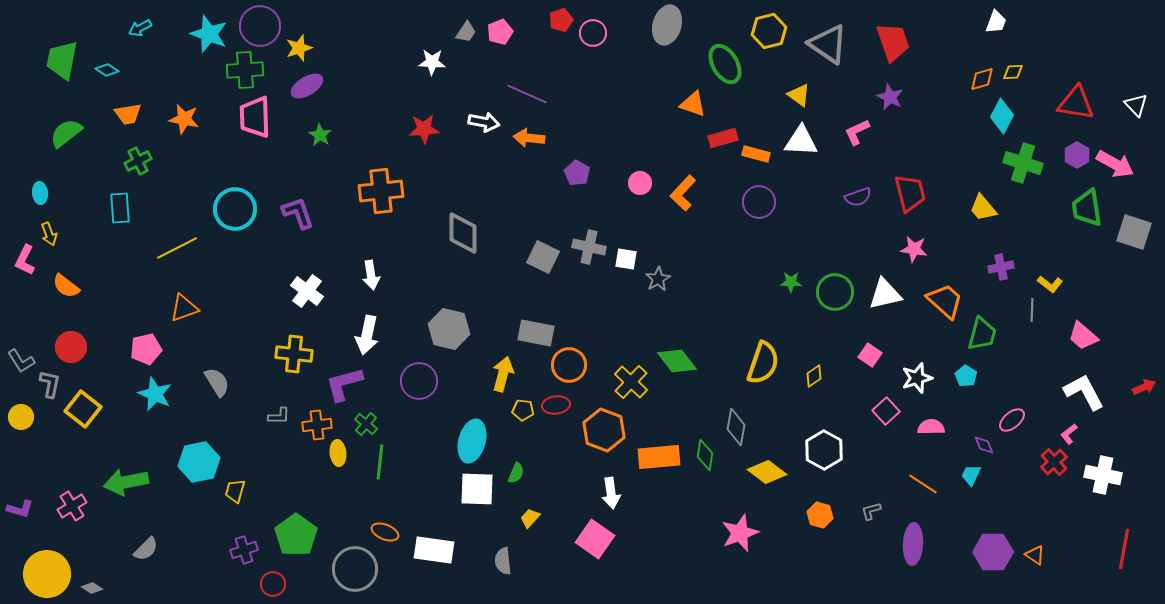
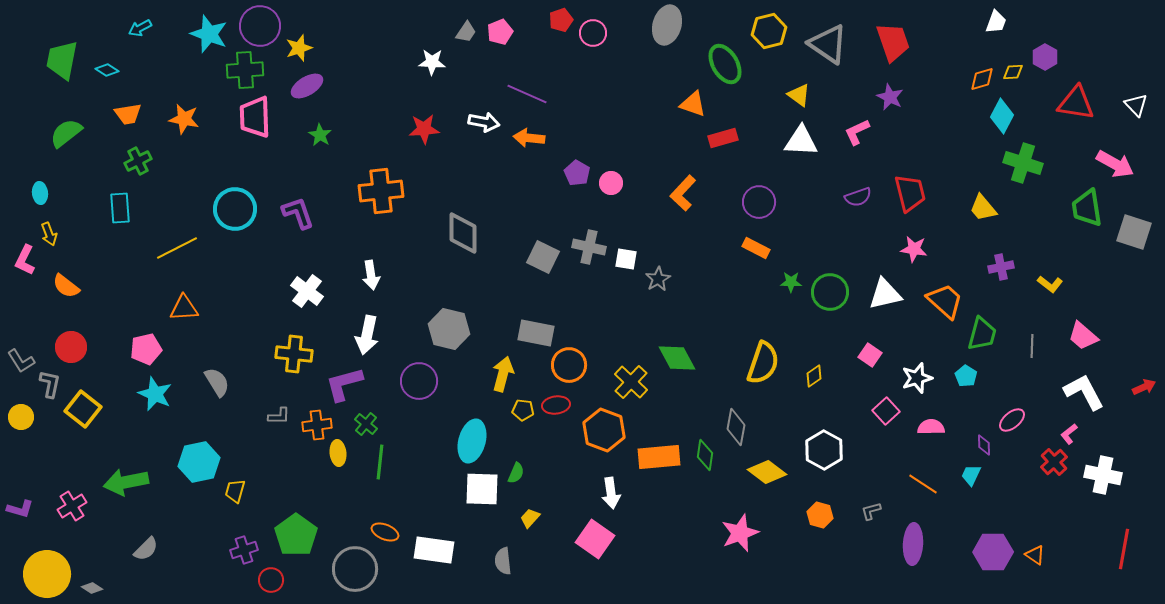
orange rectangle at (756, 154): moved 94 px down; rotated 12 degrees clockwise
purple hexagon at (1077, 155): moved 32 px left, 98 px up
pink circle at (640, 183): moved 29 px left
green circle at (835, 292): moved 5 px left
orange triangle at (184, 308): rotated 16 degrees clockwise
gray line at (1032, 310): moved 36 px down
green diamond at (677, 361): moved 3 px up; rotated 9 degrees clockwise
purple diamond at (984, 445): rotated 20 degrees clockwise
white square at (477, 489): moved 5 px right
red circle at (273, 584): moved 2 px left, 4 px up
